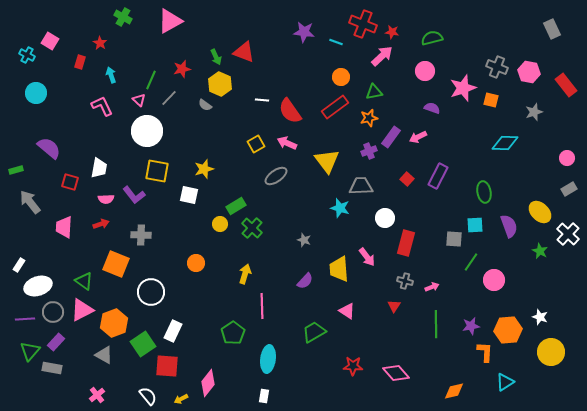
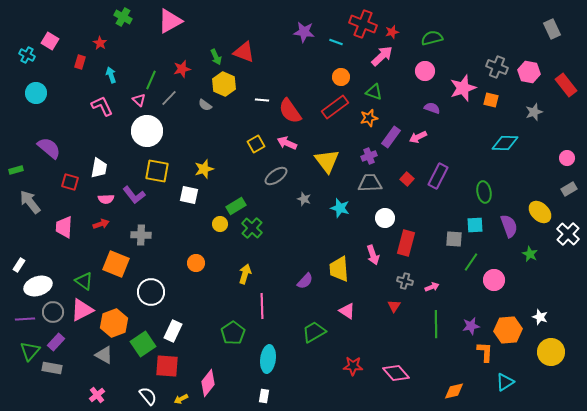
red star at (392, 32): rotated 24 degrees counterclockwise
yellow hexagon at (220, 84): moved 4 px right
green triangle at (374, 92): rotated 30 degrees clockwise
purple cross at (369, 151): moved 5 px down
gray trapezoid at (361, 186): moved 9 px right, 3 px up
gray star at (304, 240): moved 41 px up
green star at (540, 251): moved 10 px left, 3 px down
pink arrow at (367, 257): moved 6 px right, 2 px up; rotated 18 degrees clockwise
